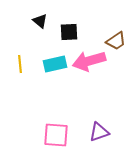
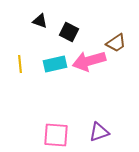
black triangle: rotated 21 degrees counterclockwise
black square: rotated 30 degrees clockwise
brown trapezoid: moved 2 px down
